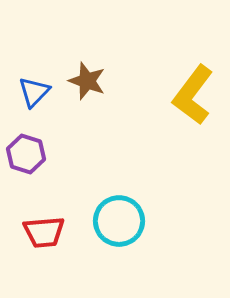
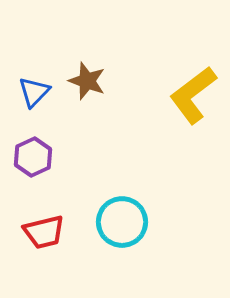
yellow L-shape: rotated 16 degrees clockwise
purple hexagon: moved 7 px right, 3 px down; rotated 18 degrees clockwise
cyan circle: moved 3 px right, 1 px down
red trapezoid: rotated 9 degrees counterclockwise
